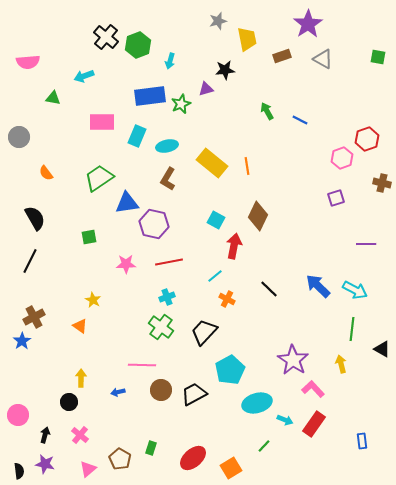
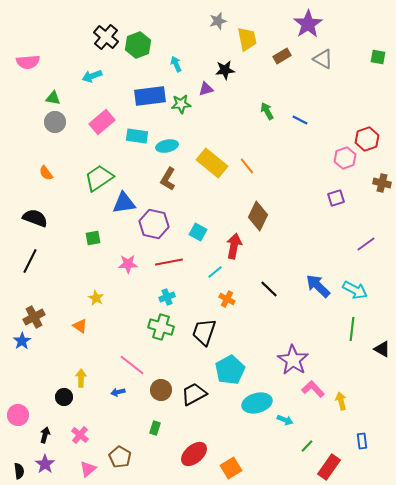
brown rectangle at (282, 56): rotated 12 degrees counterclockwise
cyan arrow at (170, 61): moved 6 px right, 3 px down; rotated 140 degrees clockwise
cyan arrow at (84, 76): moved 8 px right
green star at (181, 104): rotated 18 degrees clockwise
pink rectangle at (102, 122): rotated 40 degrees counterclockwise
cyan rectangle at (137, 136): rotated 75 degrees clockwise
gray circle at (19, 137): moved 36 px right, 15 px up
pink hexagon at (342, 158): moved 3 px right
orange line at (247, 166): rotated 30 degrees counterclockwise
blue triangle at (127, 203): moved 3 px left
black semicircle at (35, 218): rotated 40 degrees counterclockwise
cyan square at (216, 220): moved 18 px left, 12 px down
green square at (89, 237): moved 4 px right, 1 px down
purple line at (366, 244): rotated 36 degrees counterclockwise
pink star at (126, 264): moved 2 px right
cyan line at (215, 276): moved 4 px up
yellow star at (93, 300): moved 3 px right, 2 px up
green cross at (161, 327): rotated 20 degrees counterclockwise
black trapezoid at (204, 332): rotated 24 degrees counterclockwise
yellow arrow at (341, 364): moved 37 px down
pink line at (142, 365): moved 10 px left; rotated 36 degrees clockwise
black circle at (69, 402): moved 5 px left, 5 px up
red rectangle at (314, 424): moved 15 px right, 43 px down
green line at (264, 446): moved 43 px right
green rectangle at (151, 448): moved 4 px right, 20 px up
red ellipse at (193, 458): moved 1 px right, 4 px up
brown pentagon at (120, 459): moved 2 px up
purple star at (45, 464): rotated 24 degrees clockwise
